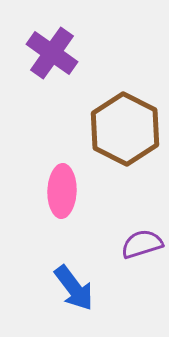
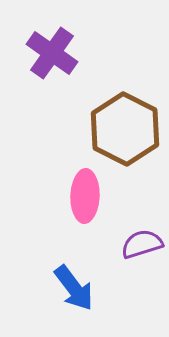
pink ellipse: moved 23 px right, 5 px down
